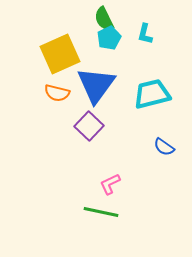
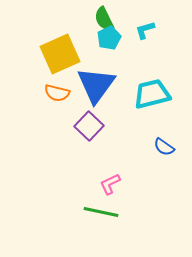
cyan L-shape: moved 4 px up; rotated 60 degrees clockwise
